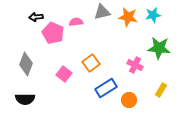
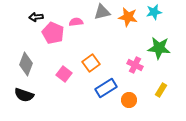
cyan star: moved 1 px right, 3 px up
black semicircle: moved 1 px left, 4 px up; rotated 18 degrees clockwise
